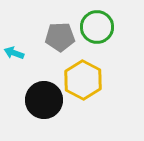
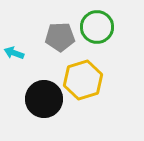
yellow hexagon: rotated 15 degrees clockwise
black circle: moved 1 px up
